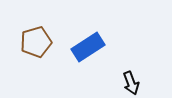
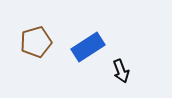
black arrow: moved 10 px left, 12 px up
